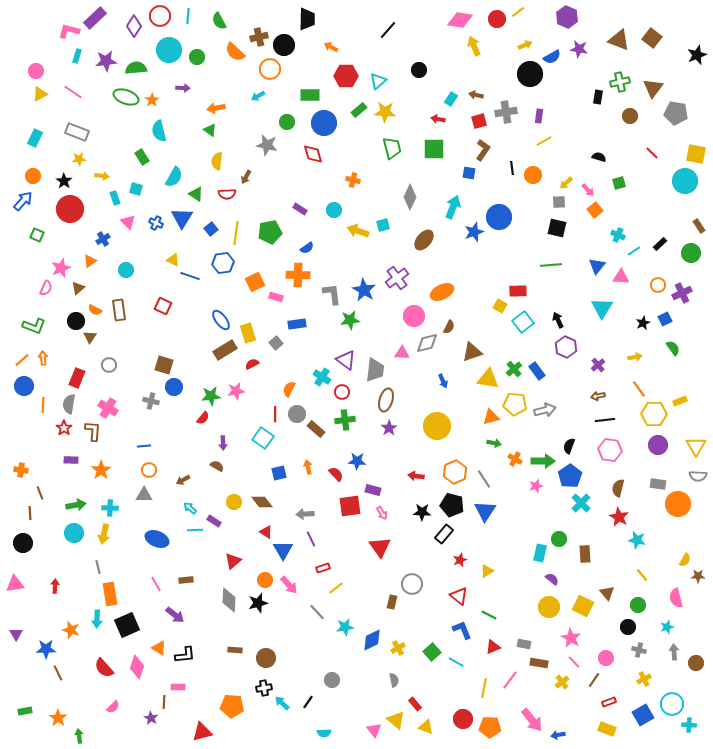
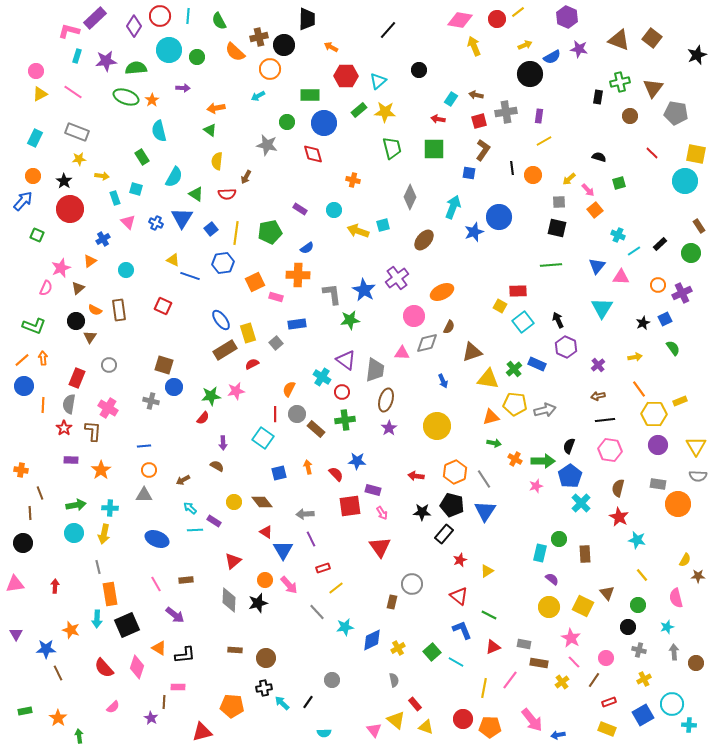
yellow arrow at (566, 183): moved 3 px right, 4 px up
blue rectangle at (537, 371): moved 7 px up; rotated 30 degrees counterclockwise
